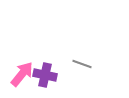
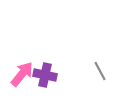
gray line: moved 18 px right, 7 px down; rotated 42 degrees clockwise
